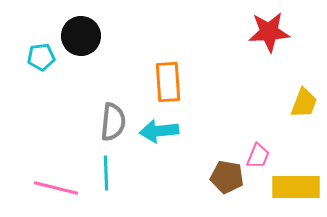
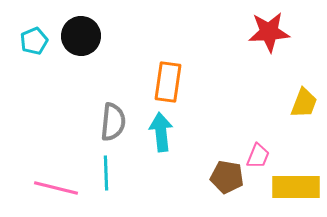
cyan pentagon: moved 7 px left, 16 px up; rotated 16 degrees counterclockwise
orange rectangle: rotated 12 degrees clockwise
cyan arrow: moved 2 px right, 1 px down; rotated 90 degrees clockwise
